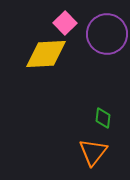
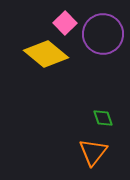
purple circle: moved 4 px left
yellow diamond: rotated 42 degrees clockwise
green diamond: rotated 25 degrees counterclockwise
